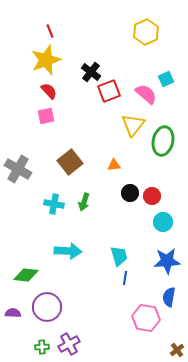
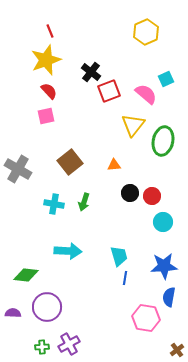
blue star: moved 3 px left, 5 px down
